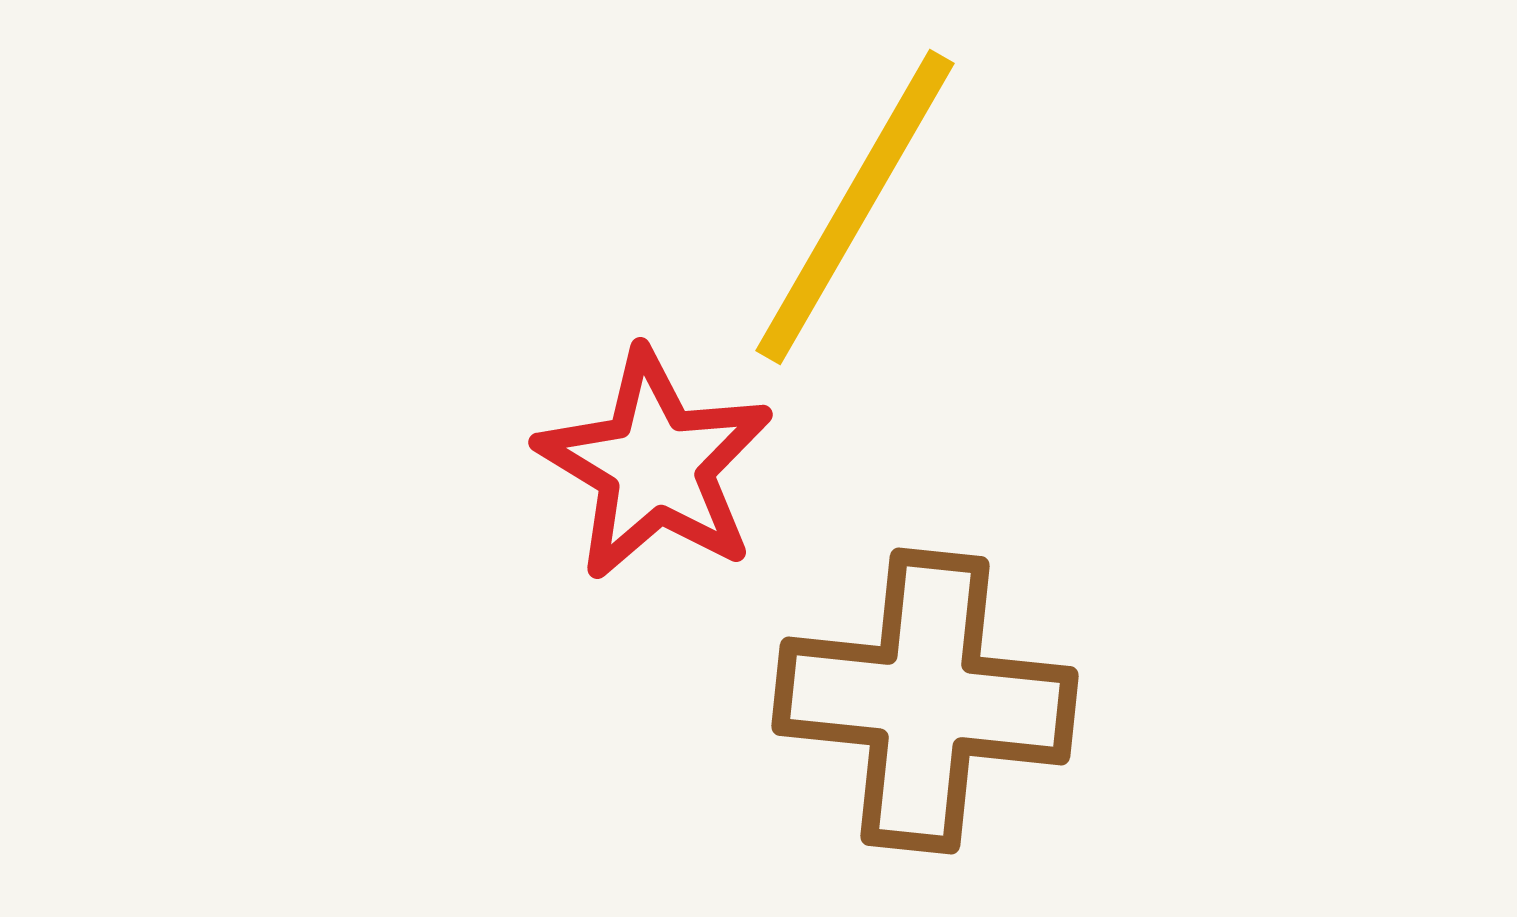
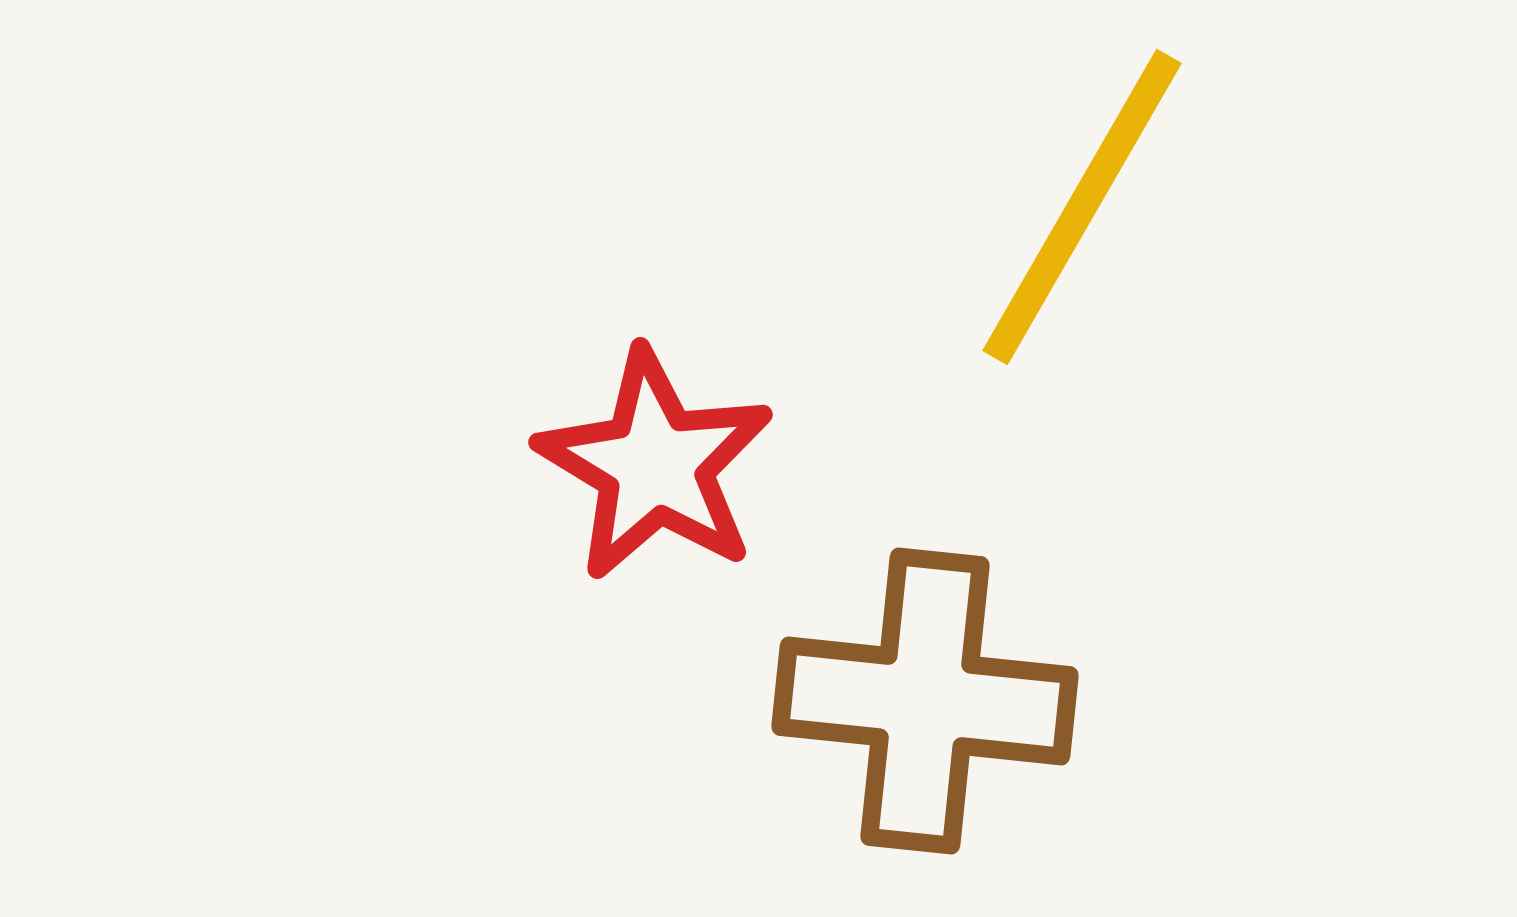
yellow line: moved 227 px right
